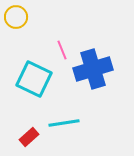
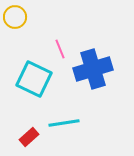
yellow circle: moved 1 px left
pink line: moved 2 px left, 1 px up
